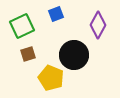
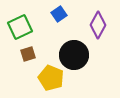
blue square: moved 3 px right; rotated 14 degrees counterclockwise
green square: moved 2 px left, 1 px down
